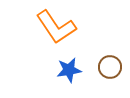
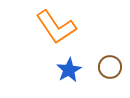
blue star: rotated 20 degrees counterclockwise
